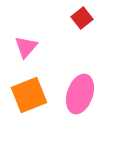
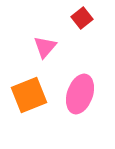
pink triangle: moved 19 px right
